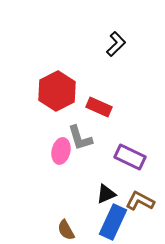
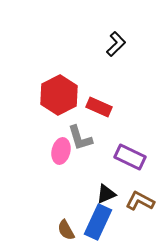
red hexagon: moved 2 px right, 4 px down
blue rectangle: moved 15 px left
